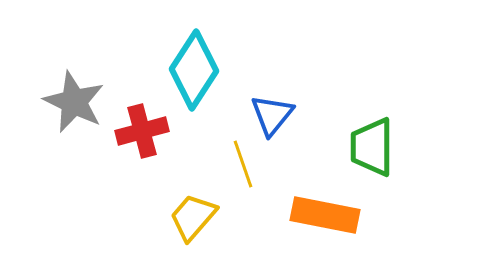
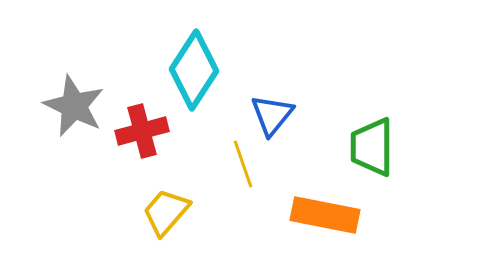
gray star: moved 4 px down
yellow trapezoid: moved 27 px left, 5 px up
